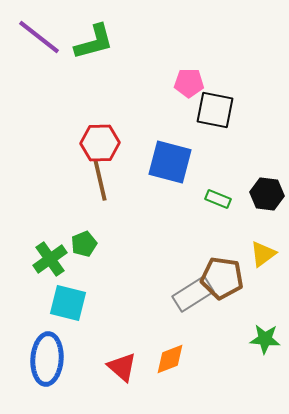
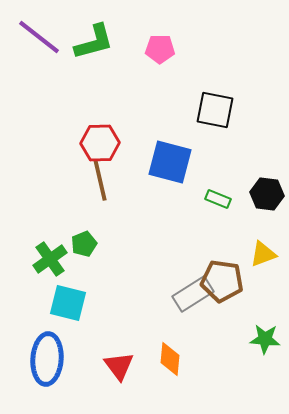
pink pentagon: moved 29 px left, 34 px up
yellow triangle: rotated 16 degrees clockwise
brown pentagon: moved 3 px down
orange diamond: rotated 64 degrees counterclockwise
red triangle: moved 3 px left, 1 px up; rotated 12 degrees clockwise
